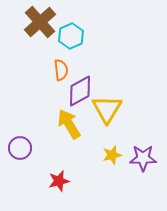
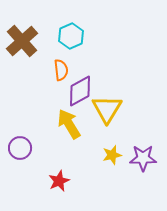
brown cross: moved 18 px left, 19 px down
red star: rotated 10 degrees counterclockwise
